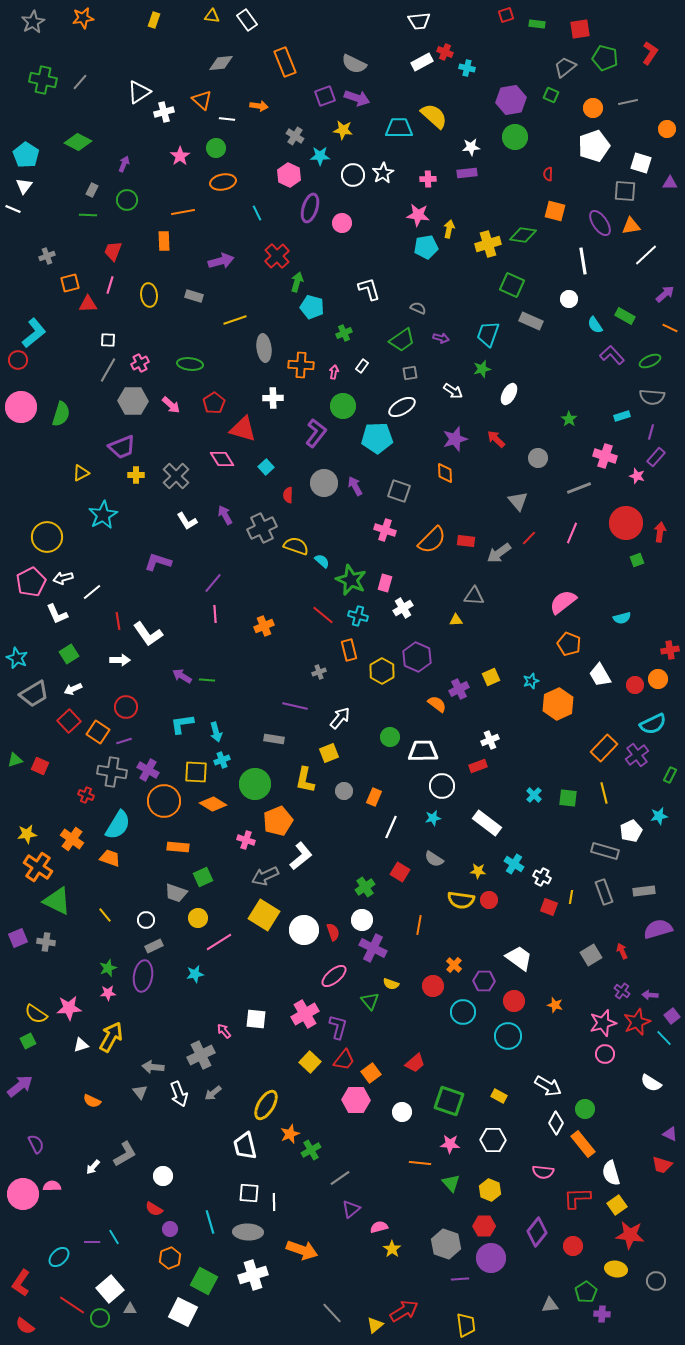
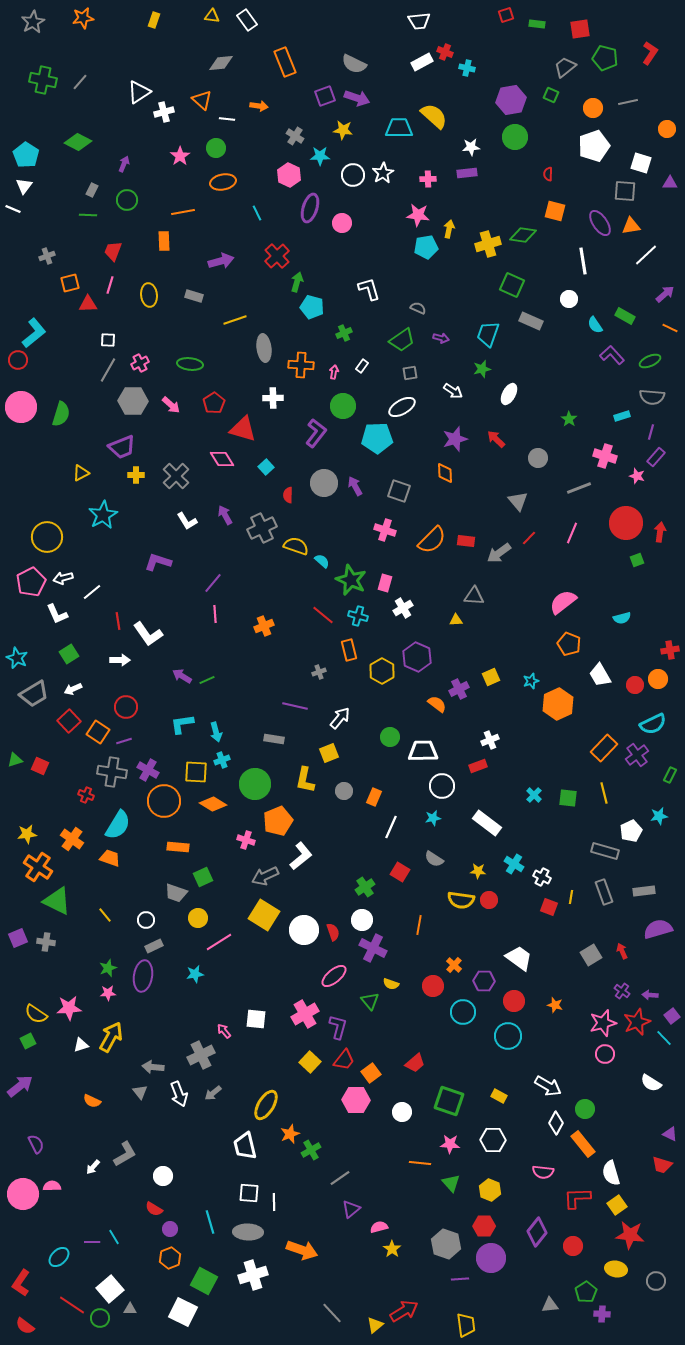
green line at (207, 680): rotated 28 degrees counterclockwise
